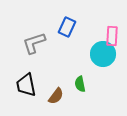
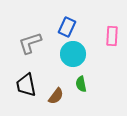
gray L-shape: moved 4 px left
cyan circle: moved 30 px left
green semicircle: moved 1 px right
